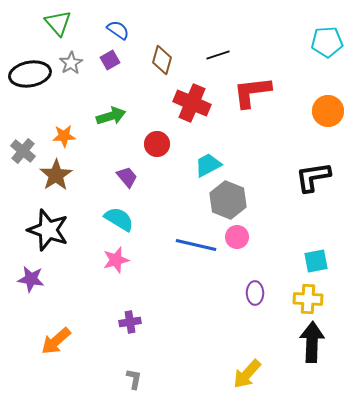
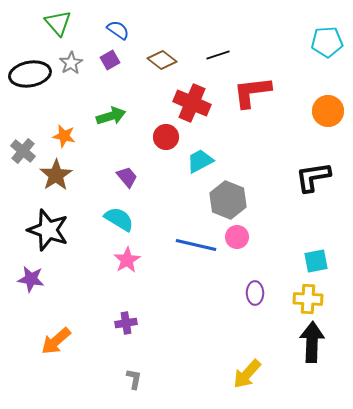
brown diamond: rotated 68 degrees counterclockwise
orange star: rotated 15 degrees clockwise
red circle: moved 9 px right, 7 px up
cyan trapezoid: moved 8 px left, 4 px up
pink star: moved 11 px right; rotated 16 degrees counterclockwise
purple cross: moved 4 px left, 1 px down
